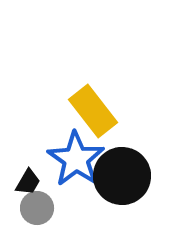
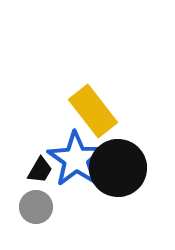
black circle: moved 4 px left, 8 px up
black trapezoid: moved 12 px right, 12 px up
gray circle: moved 1 px left, 1 px up
